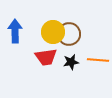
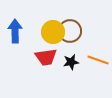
brown circle: moved 1 px right, 3 px up
orange line: rotated 15 degrees clockwise
